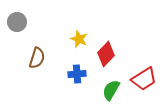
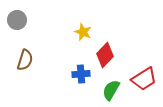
gray circle: moved 2 px up
yellow star: moved 4 px right, 7 px up
red diamond: moved 1 px left, 1 px down
brown semicircle: moved 12 px left, 2 px down
blue cross: moved 4 px right
